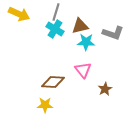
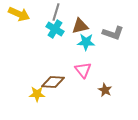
brown star: moved 1 px down; rotated 16 degrees counterclockwise
yellow star: moved 8 px left, 11 px up
